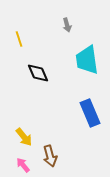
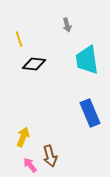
black diamond: moved 4 px left, 9 px up; rotated 60 degrees counterclockwise
yellow arrow: moved 1 px left; rotated 120 degrees counterclockwise
pink arrow: moved 7 px right
